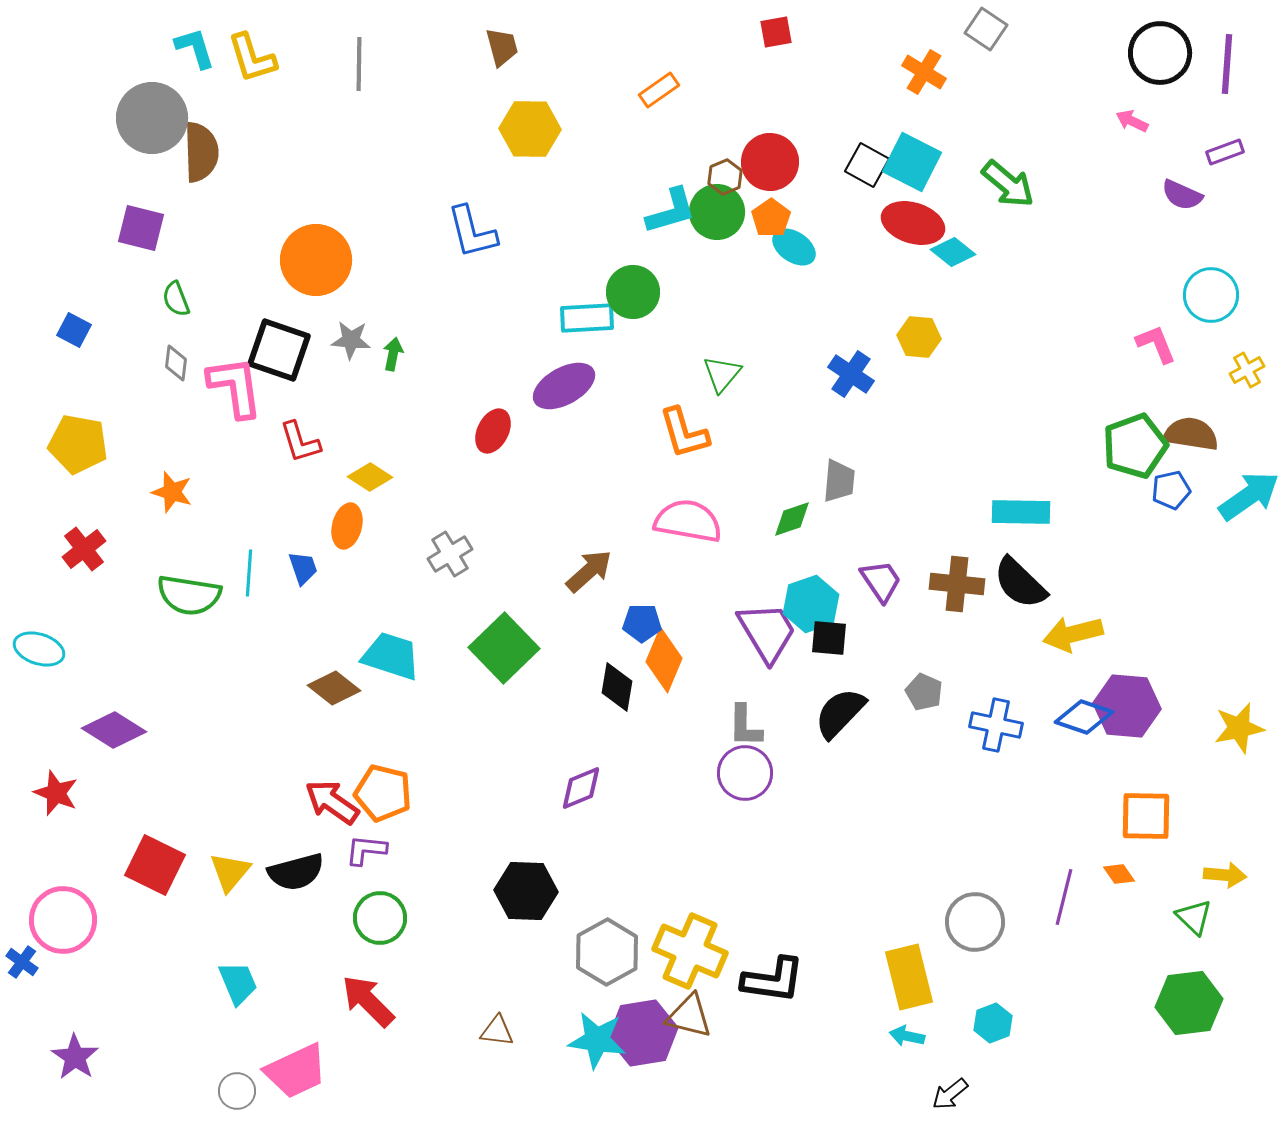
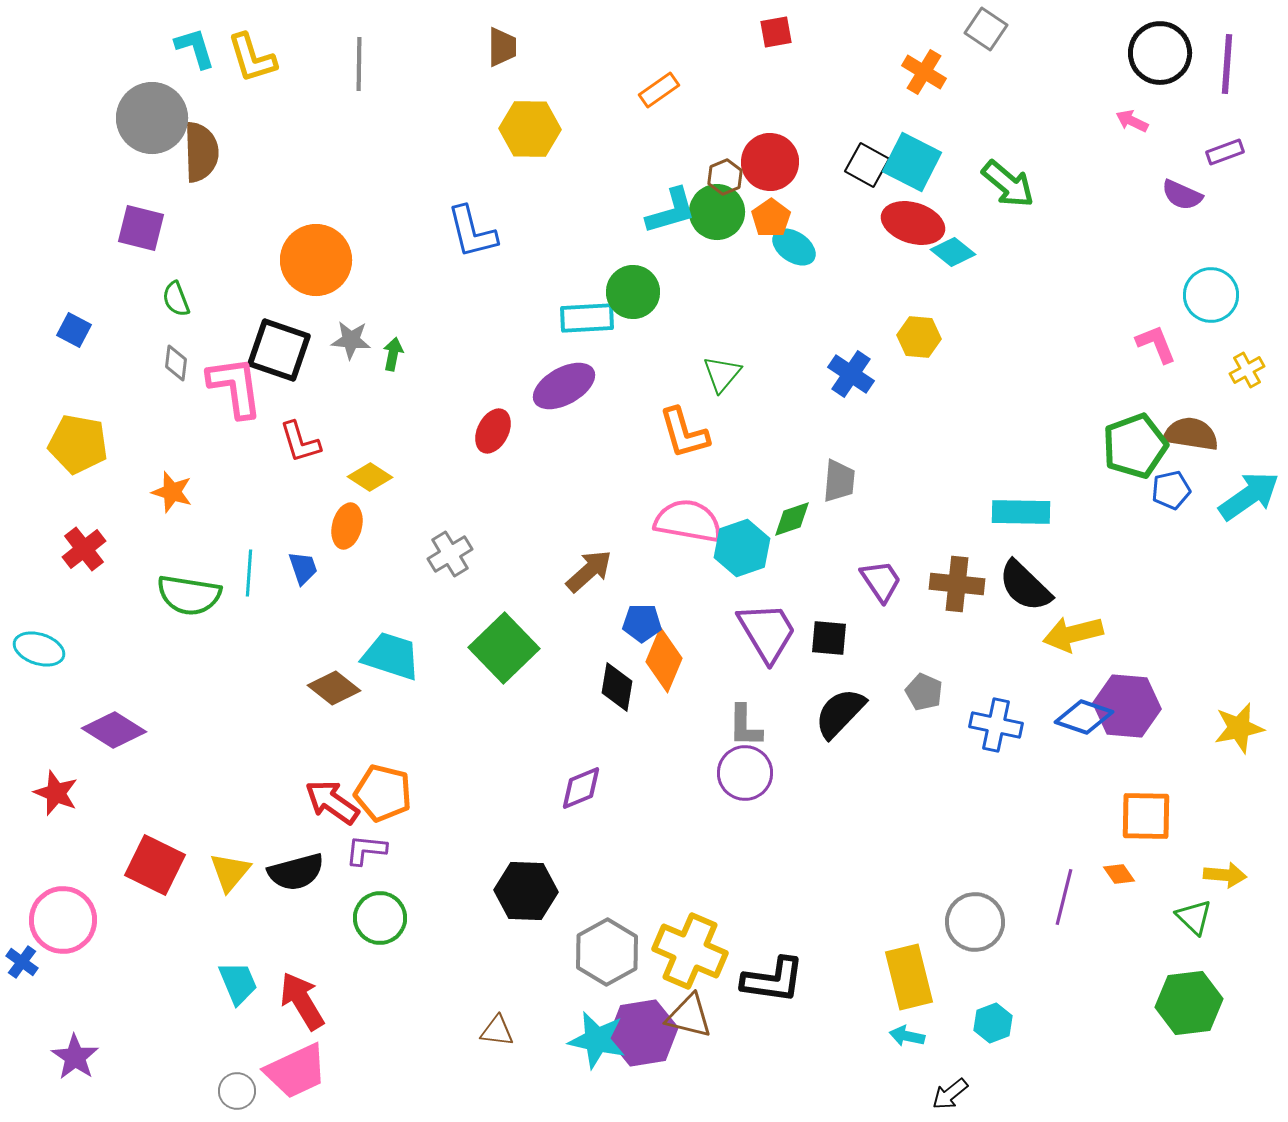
brown trapezoid at (502, 47): rotated 15 degrees clockwise
black semicircle at (1020, 583): moved 5 px right, 3 px down
cyan hexagon at (811, 604): moved 69 px left, 56 px up
red arrow at (368, 1001): moved 66 px left; rotated 14 degrees clockwise
cyan star at (597, 1040): rotated 4 degrees clockwise
